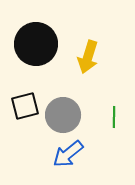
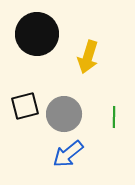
black circle: moved 1 px right, 10 px up
gray circle: moved 1 px right, 1 px up
